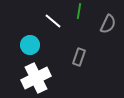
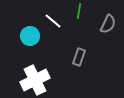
cyan circle: moved 9 px up
white cross: moved 1 px left, 2 px down
